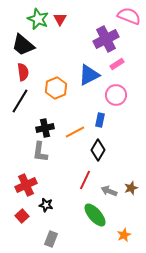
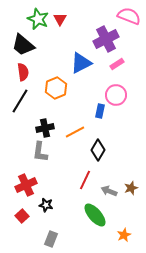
blue triangle: moved 8 px left, 12 px up
blue rectangle: moved 9 px up
